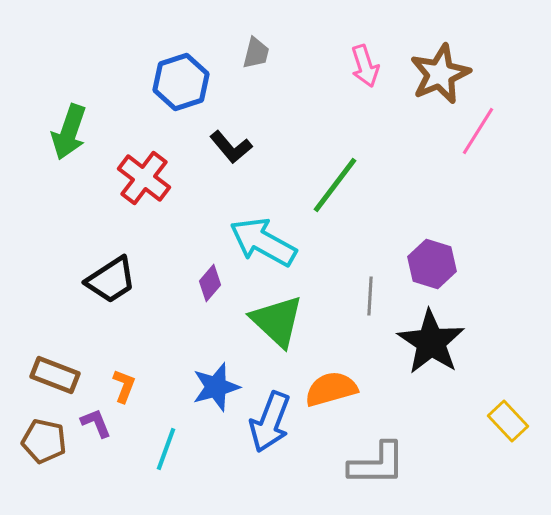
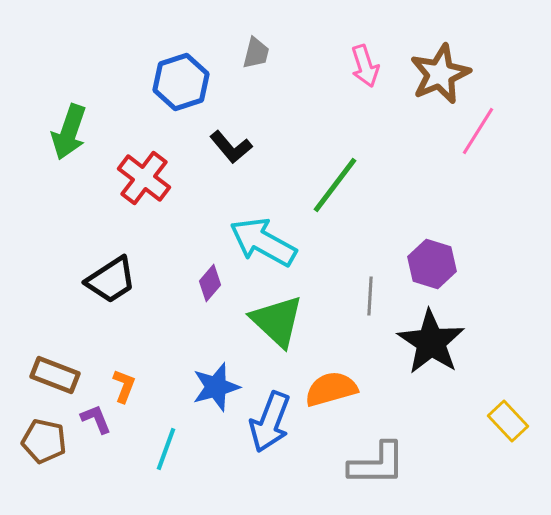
purple L-shape: moved 4 px up
